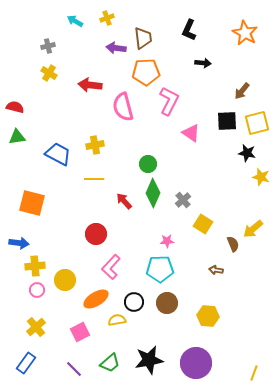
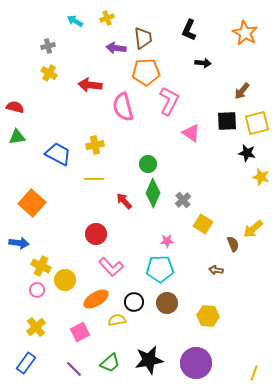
orange square at (32, 203): rotated 28 degrees clockwise
yellow cross at (35, 266): moved 6 px right; rotated 30 degrees clockwise
pink L-shape at (111, 267): rotated 85 degrees counterclockwise
